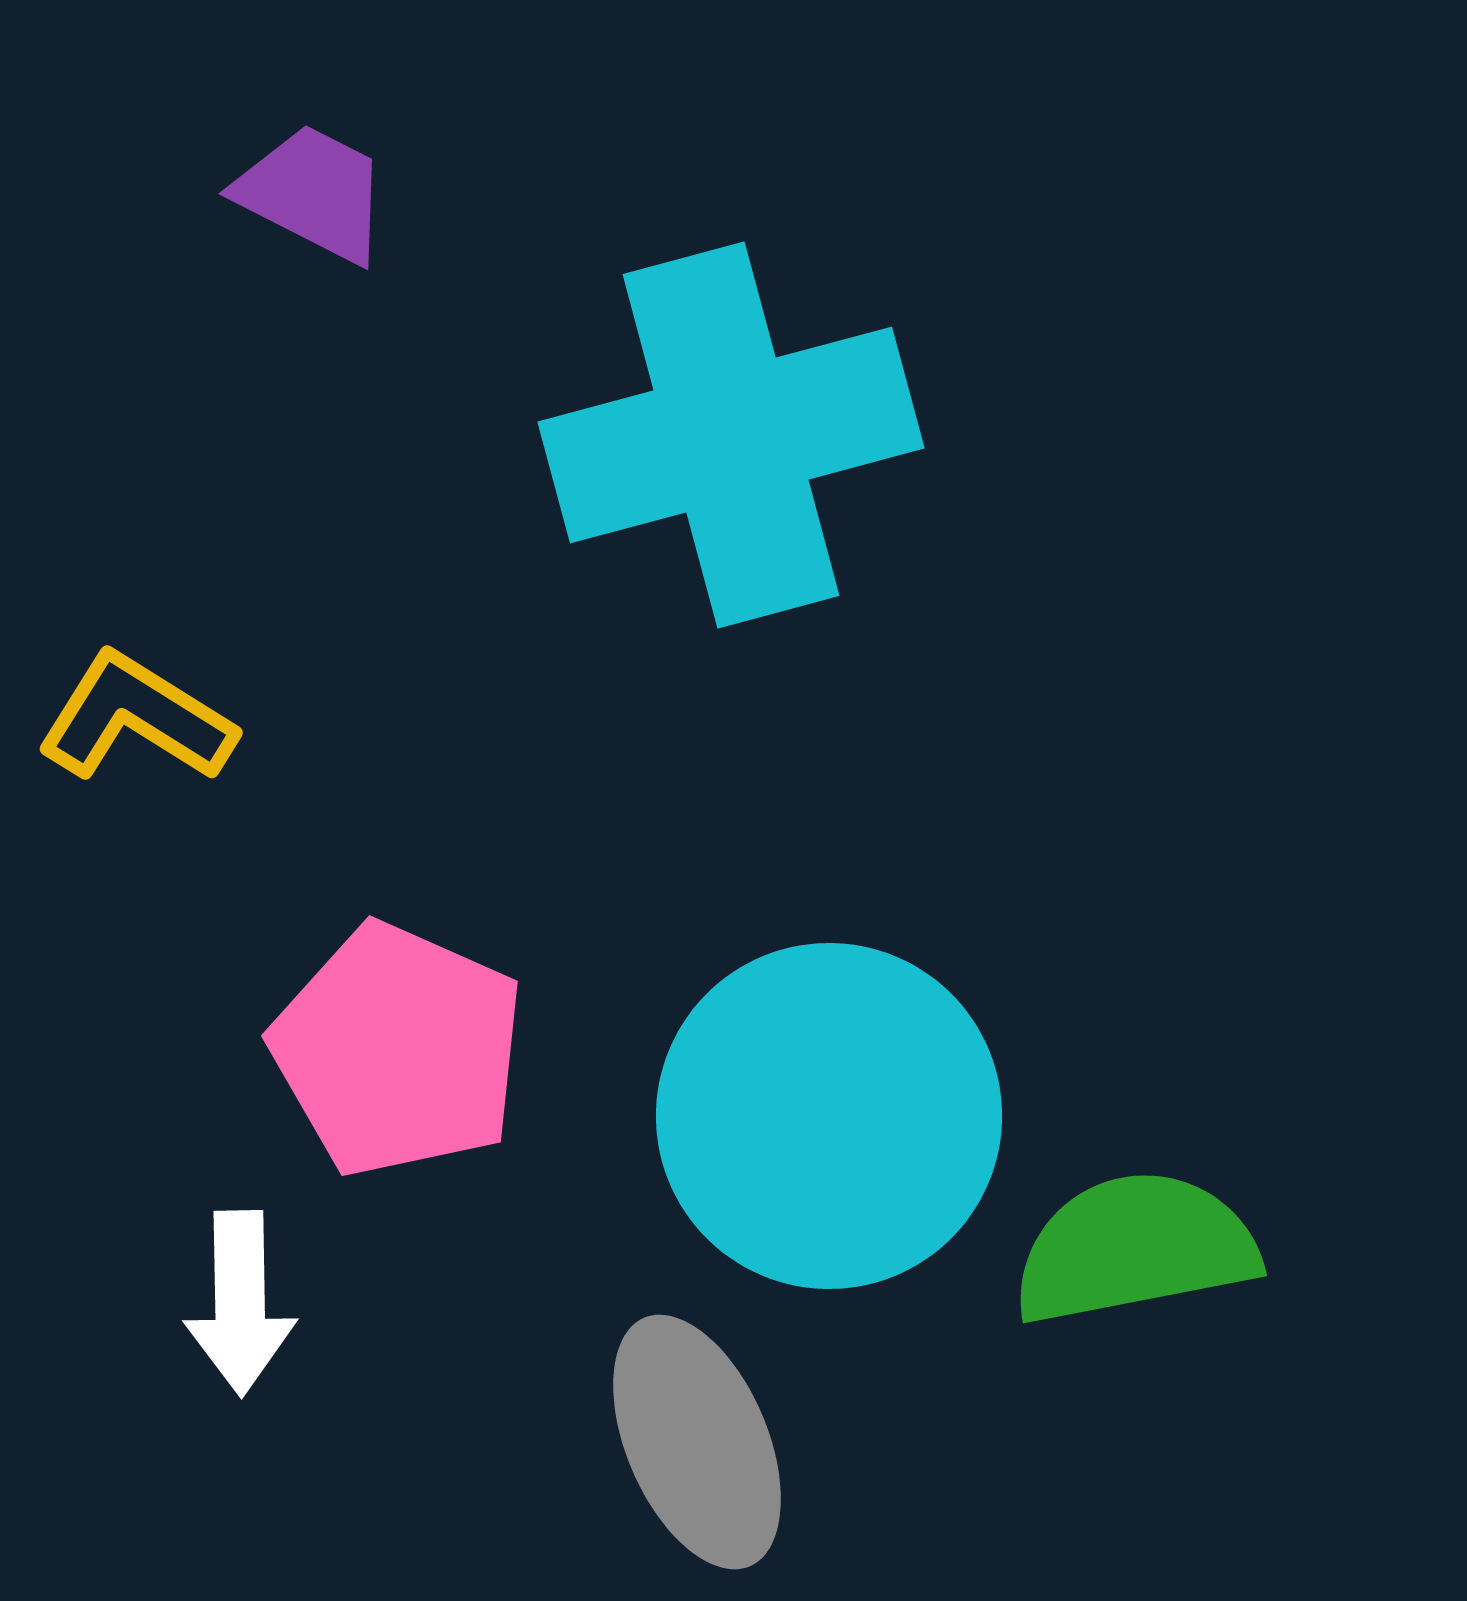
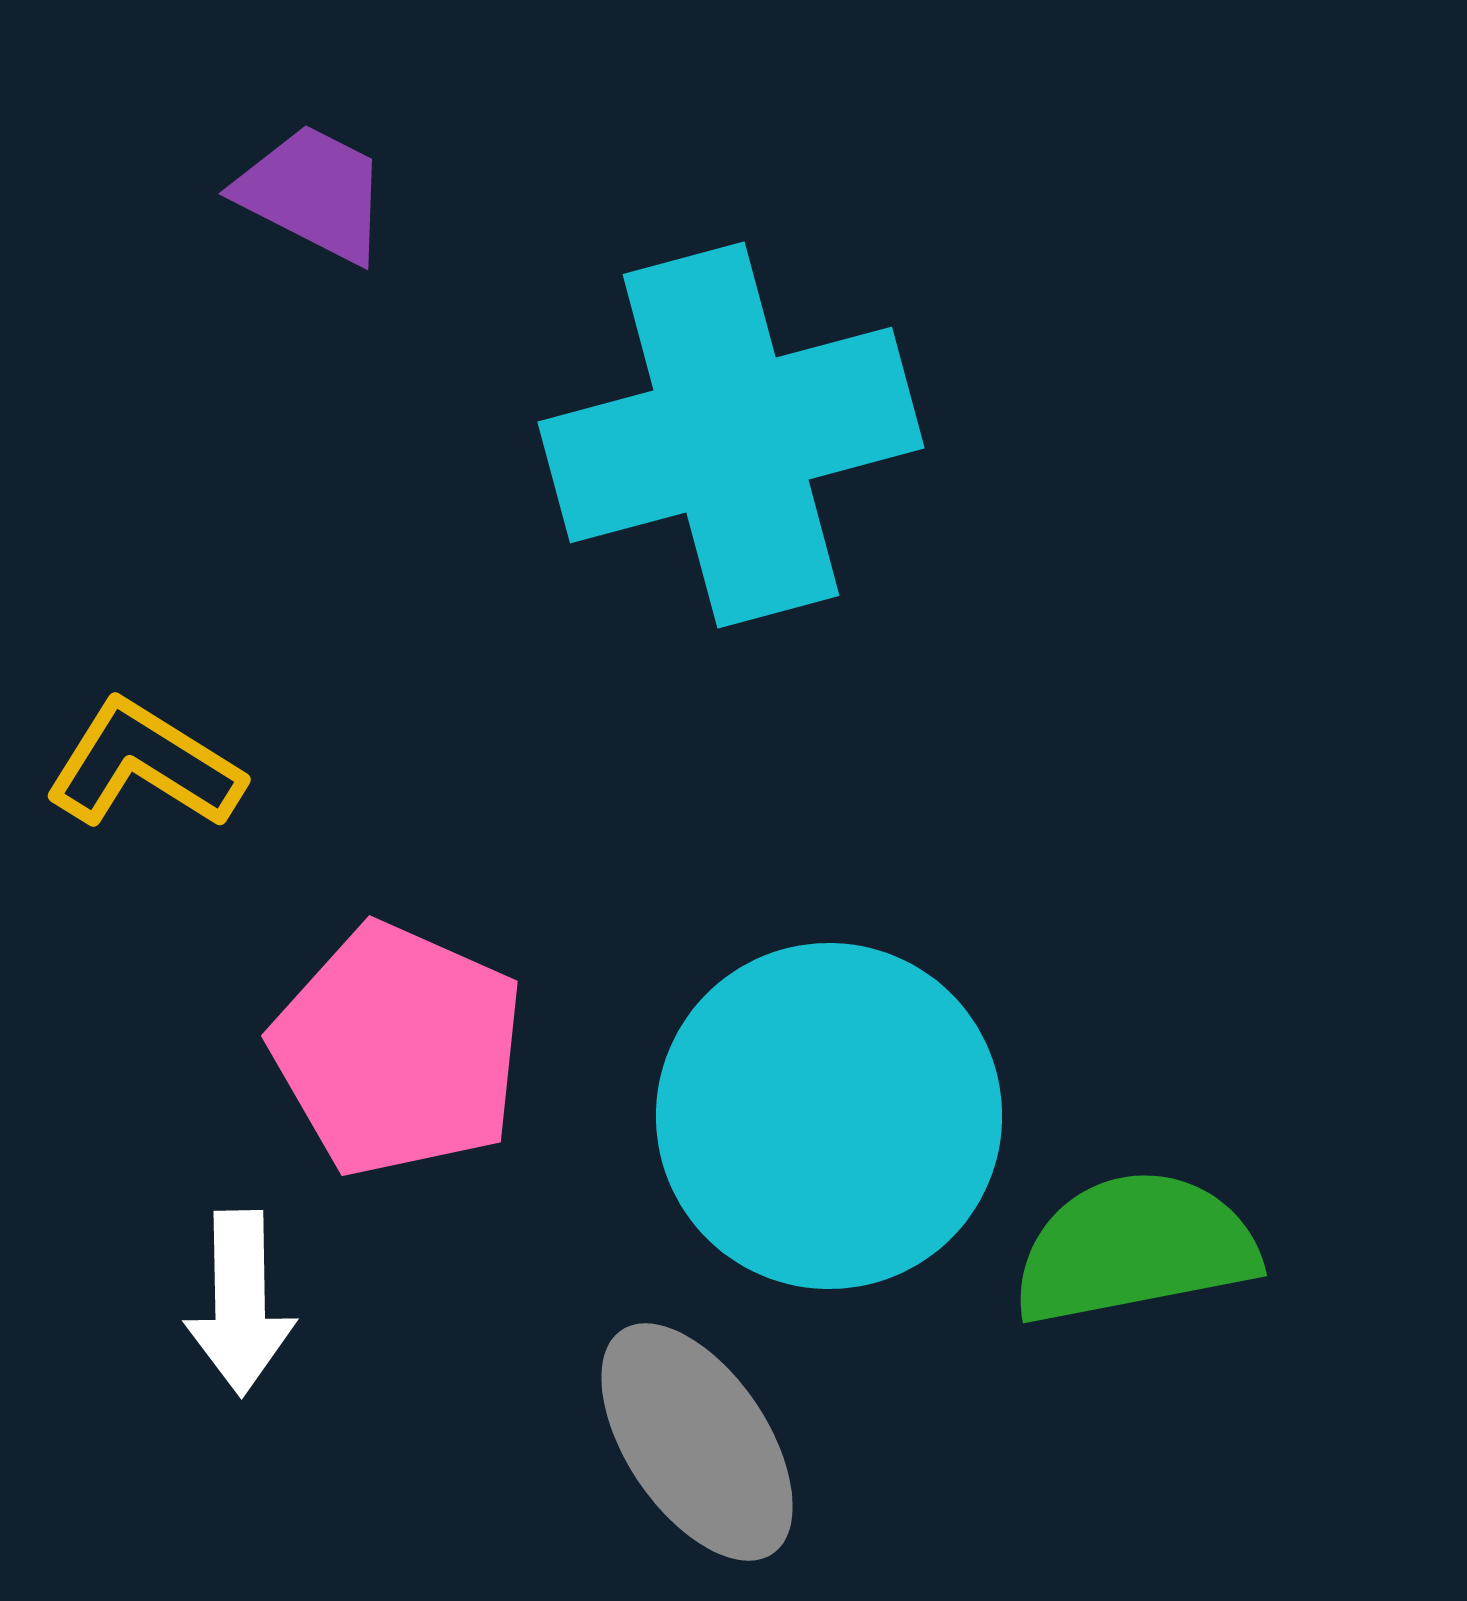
yellow L-shape: moved 8 px right, 47 px down
gray ellipse: rotated 11 degrees counterclockwise
